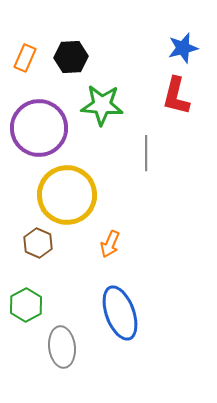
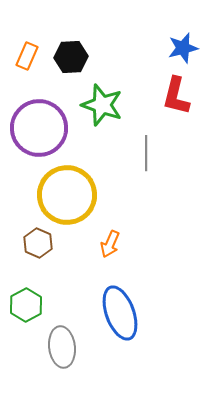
orange rectangle: moved 2 px right, 2 px up
green star: rotated 15 degrees clockwise
